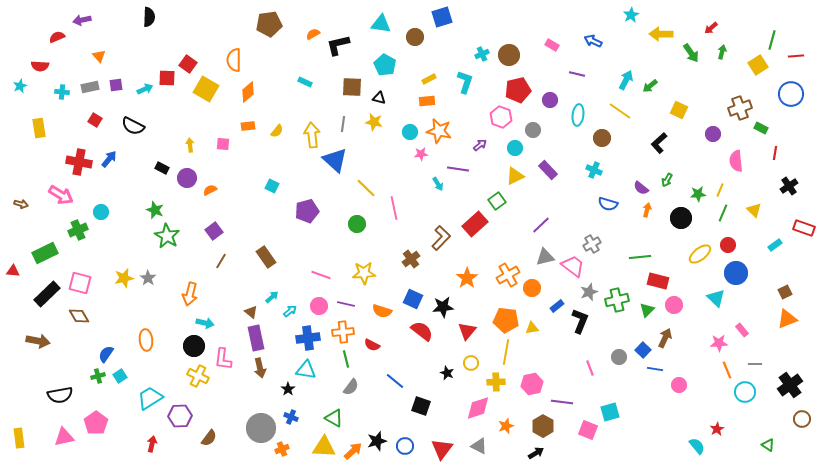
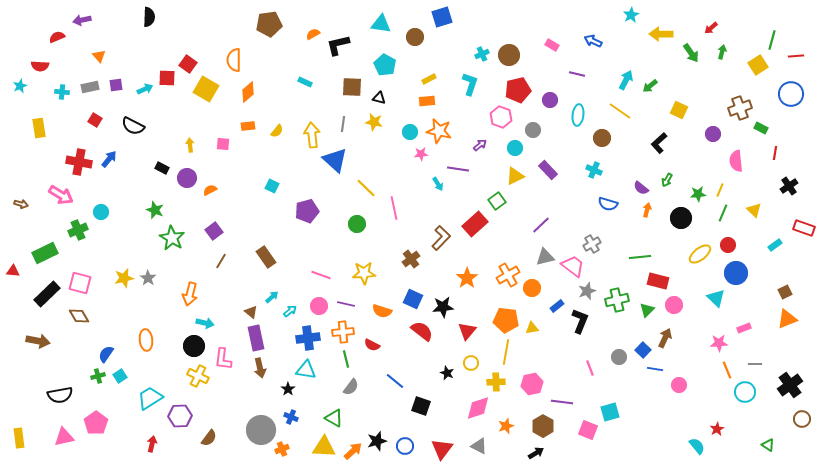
cyan L-shape at (465, 82): moved 5 px right, 2 px down
green star at (167, 236): moved 5 px right, 2 px down
gray star at (589, 292): moved 2 px left, 1 px up
pink rectangle at (742, 330): moved 2 px right, 2 px up; rotated 72 degrees counterclockwise
gray circle at (261, 428): moved 2 px down
